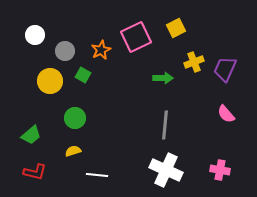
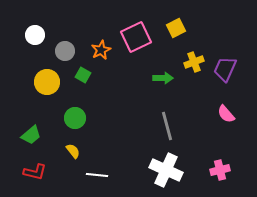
yellow circle: moved 3 px left, 1 px down
gray line: moved 2 px right, 1 px down; rotated 20 degrees counterclockwise
yellow semicircle: rotated 70 degrees clockwise
pink cross: rotated 24 degrees counterclockwise
